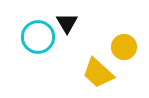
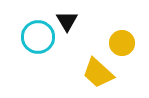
black triangle: moved 2 px up
yellow circle: moved 2 px left, 4 px up
